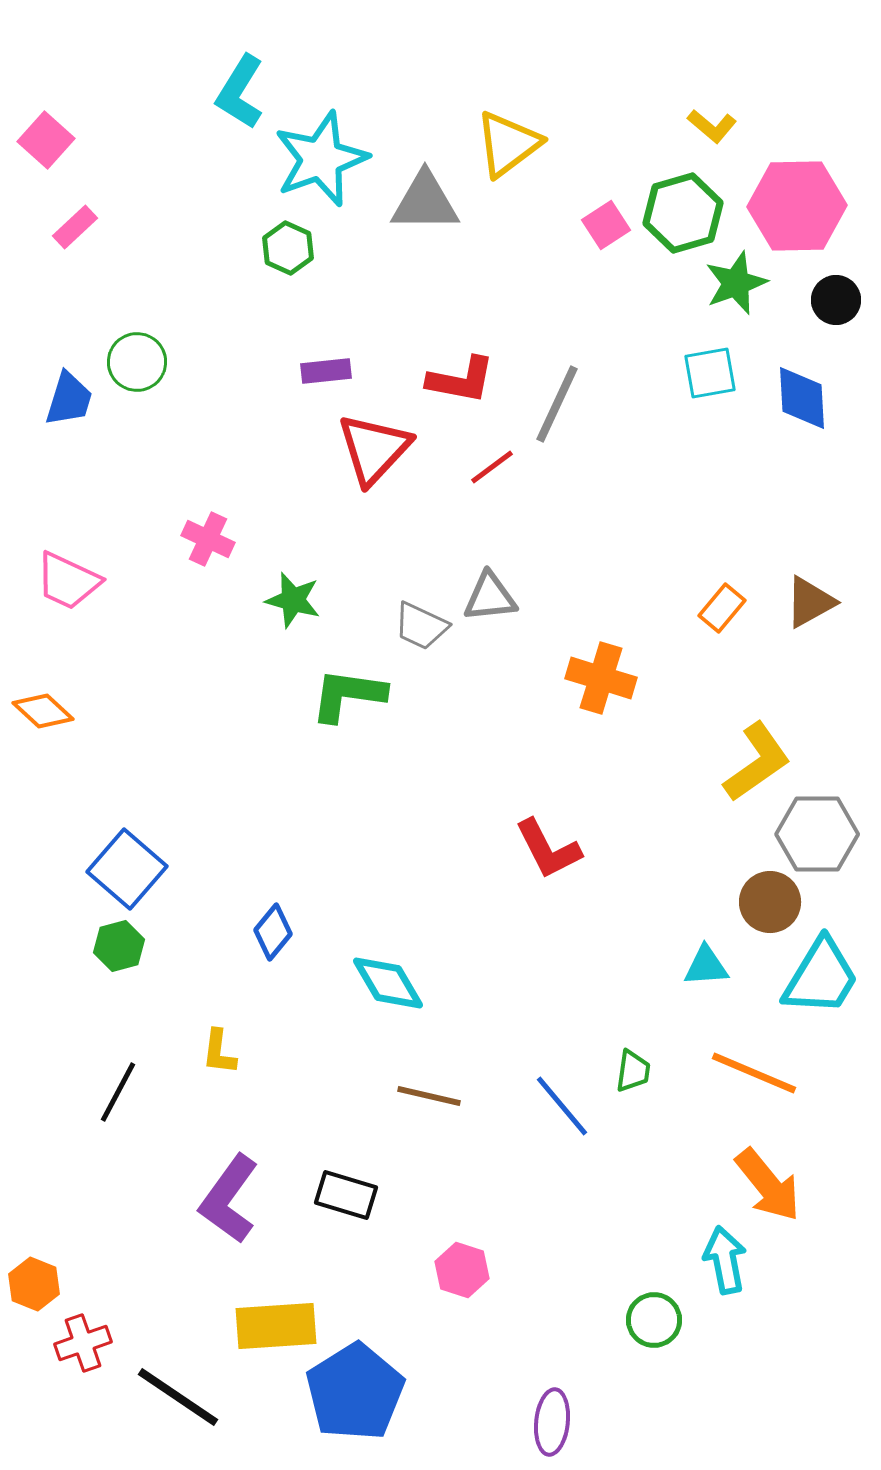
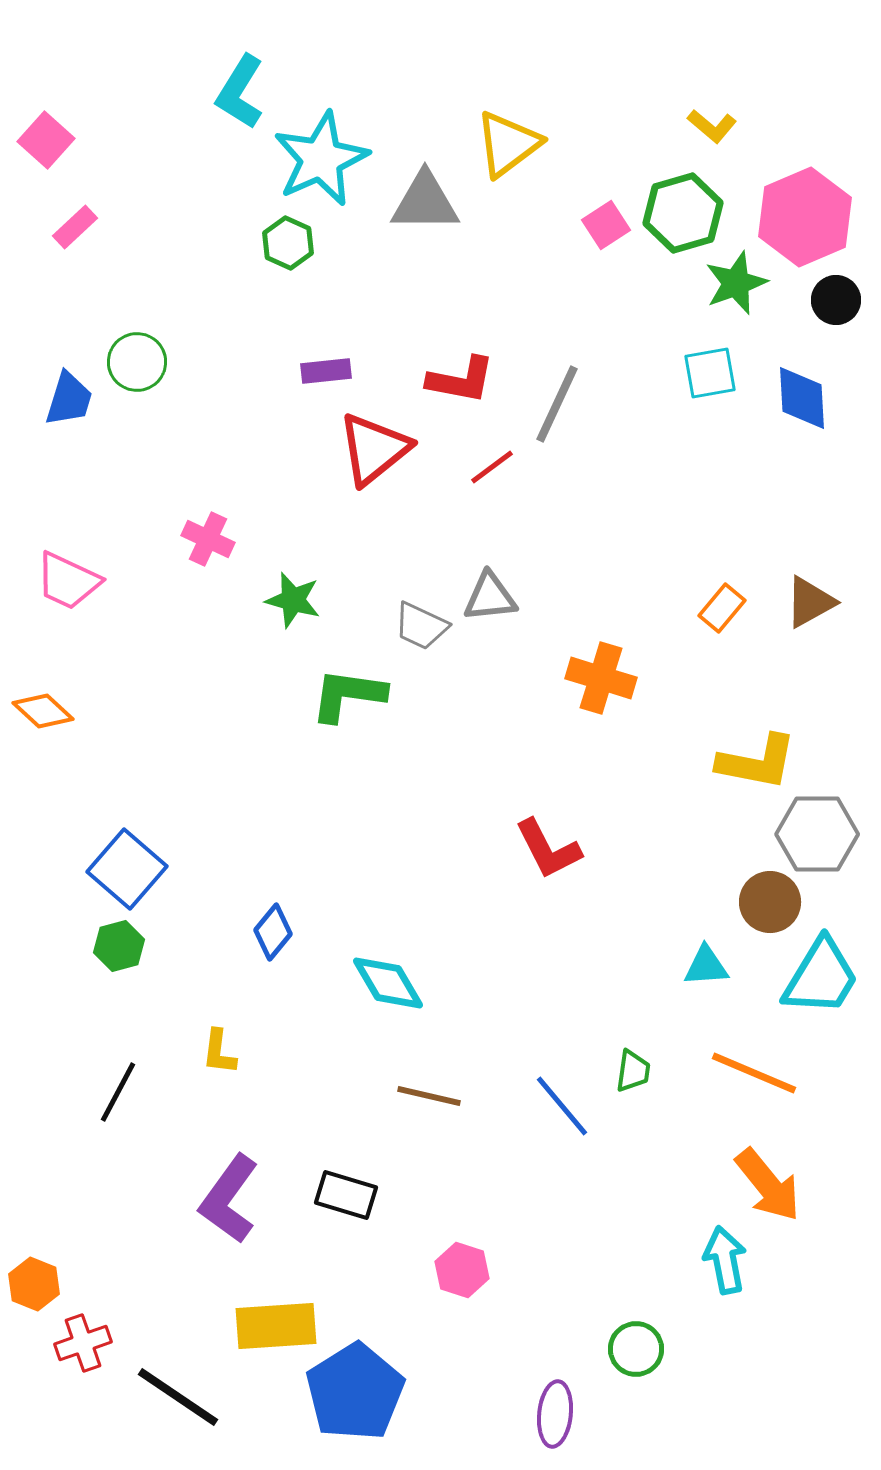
cyan star at (321, 159): rotated 4 degrees counterclockwise
pink hexagon at (797, 206): moved 8 px right, 11 px down; rotated 22 degrees counterclockwise
green hexagon at (288, 248): moved 5 px up
red triangle at (374, 449): rotated 8 degrees clockwise
yellow L-shape at (757, 762): rotated 46 degrees clockwise
green circle at (654, 1320): moved 18 px left, 29 px down
purple ellipse at (552, 1422): moved 3 px right, 8 px up
